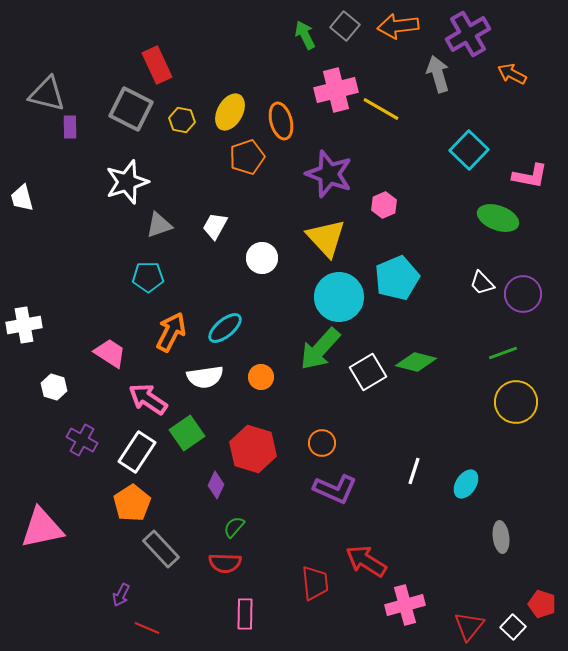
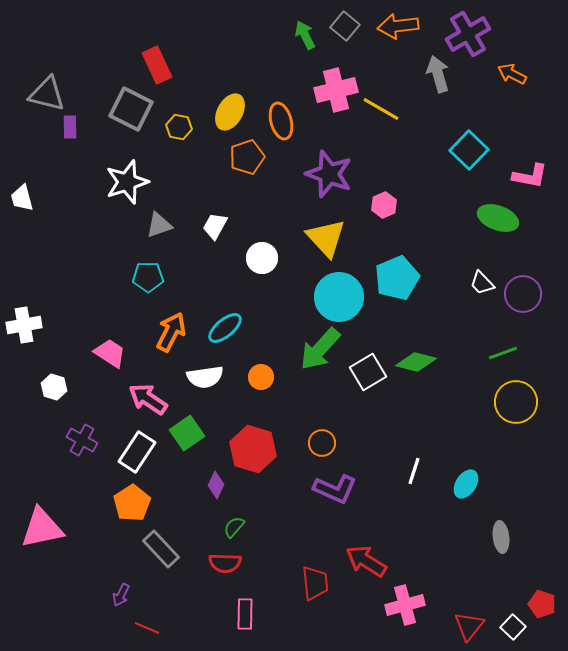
yellow hexagon at (182, 120): moved 3 px left, 7 px down
